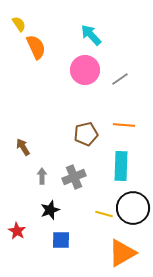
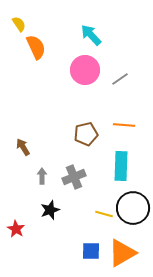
red star: moved 1 px left, 2 px up
blue square: moved 30 px right, 11 px down
